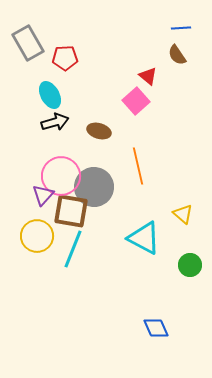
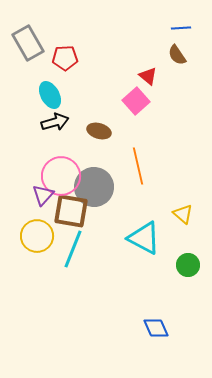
green circle: moved 2 px left
